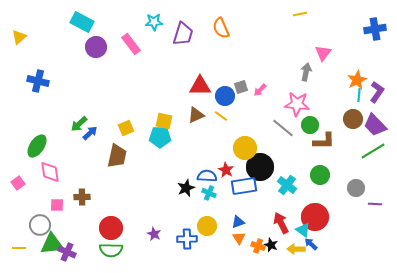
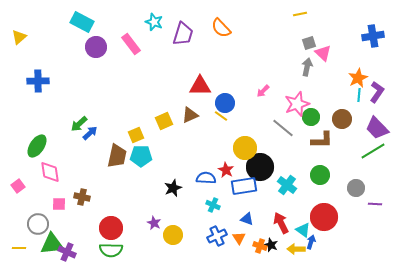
cyan star at (154, 22): rotated 24 degrees clockwise
orange semicircle at (221, 28): rotated 20 degrees counterclockwise
blue cross at (375, 29): moved 2 px left, 7 px down
pink triangle at (323, 53): rotated 24 degrees counterclockwise
gray arrow at (306, 72): moved 1 px right, 5 px up
orange star at (357, 80): moved 1 px right, 2 px up
blue cross at (38, 81): rotated 15 degrees counterclockwise
gray square at (241, 87): moved 68 px right, 44 px up
pink arrow at (260, 90): moved 3 px right, 1 px down
blue circle at (225, 96): moved 7 px down
pink star at (297, 104): rotated 25 degrees counterclockwise
brown triangle at (196, 115): moved 6 px left
brown circle at (353, 119): moved 11 px left
yellow square at (164, 121): rotated 36 degrees counterclockwise
green circle at (310, 125): moved 1 px right, 8 px up
purple trapezoid at (375, 125): moved 2 px right, 3 px down
yellow square at (126, 128): moved 10 px right, 7 px down
cyan pentagon at (160, 137): moved 19 px left, 19 px down
brown L-shape at (324, 141): moved 2 px left, 1 px up
blue semicircle at (207, 176): moved 1 px left, 2 px down
pink square at (18, 183): moved 3 px down
black star at (186, 188): moved 13 px left
cyan cross at (209, 193): moved 4 px right, 12 px down
brown cross at (82, 197): rotated 14 degrees clockwise
pink square at (57, 205): moved 2 px right, 1 px up
red circle at (315, 217): moved 9 px right
blue triangle at (238, 222): moved 9 px right, 3 px up; rotated 40 degrees clockwise
gray circle at (40, 225): moved 2 px left, 1 px up
yellow circle at (207, 226): moved 34 px left, 9 px down
purple star at (154, 234): moved 11 px up
blue cross at (187, 239): moved 30 px right, 3 px up; rotated 24 degrees counterclockwise
blue arrow at (311, 244): moved 2 px up; rotated 64 degrees clockwise
orange cross at (258, 246): moved 2 px right
